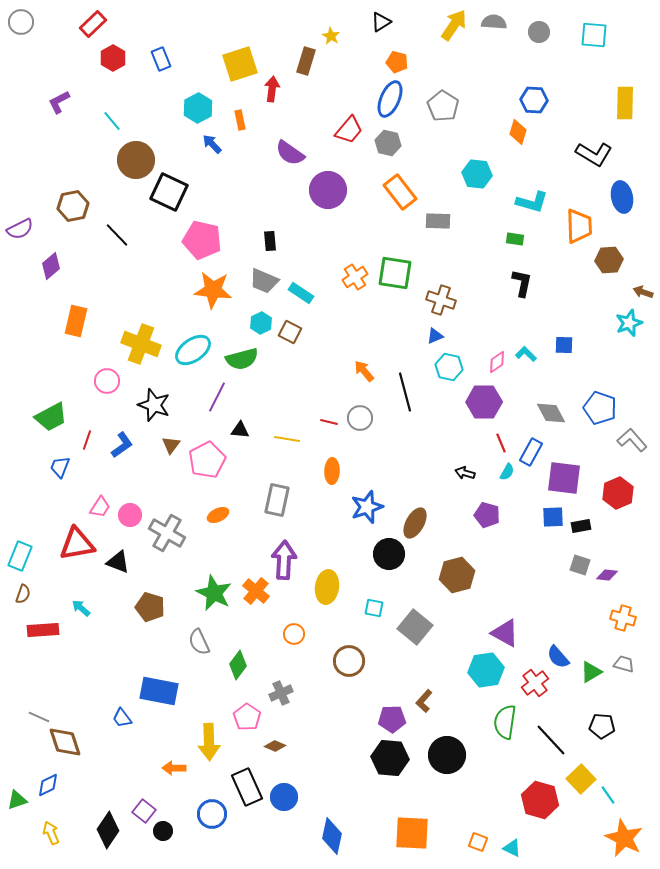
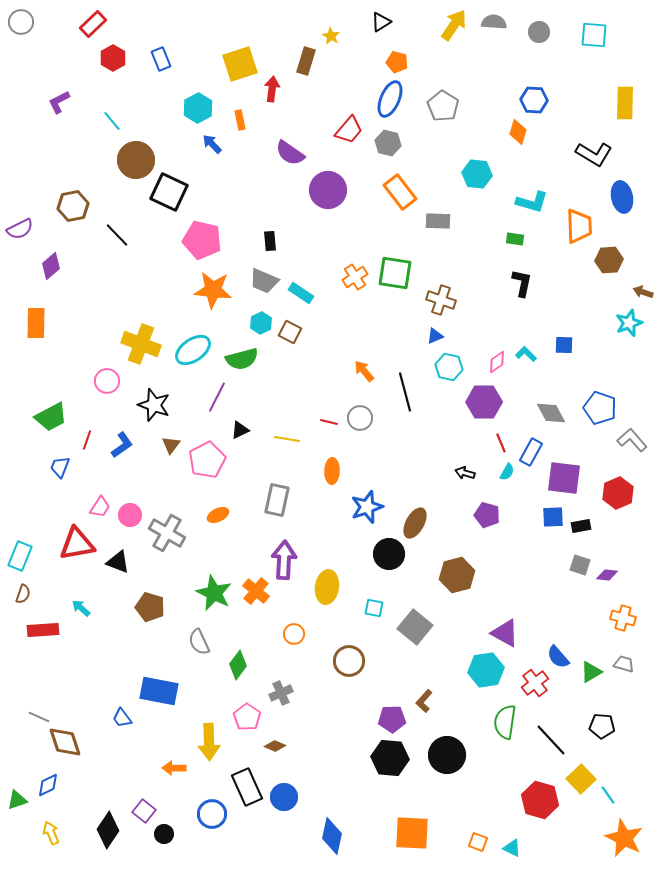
orange rectangle at (76, 321): moved 40 px left, 2 px down; rotated 12 degrees counterclockwise
black triangle at (240, 430): rotated 30 degrees counterclockwise
black circle at (163, 831): moved 1 px right, 3 px down
